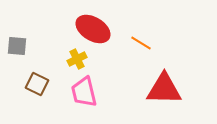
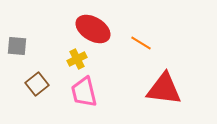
brown square: rotated 25 degrees clockwise
red triangle: rotated 6 degrees clockwise
